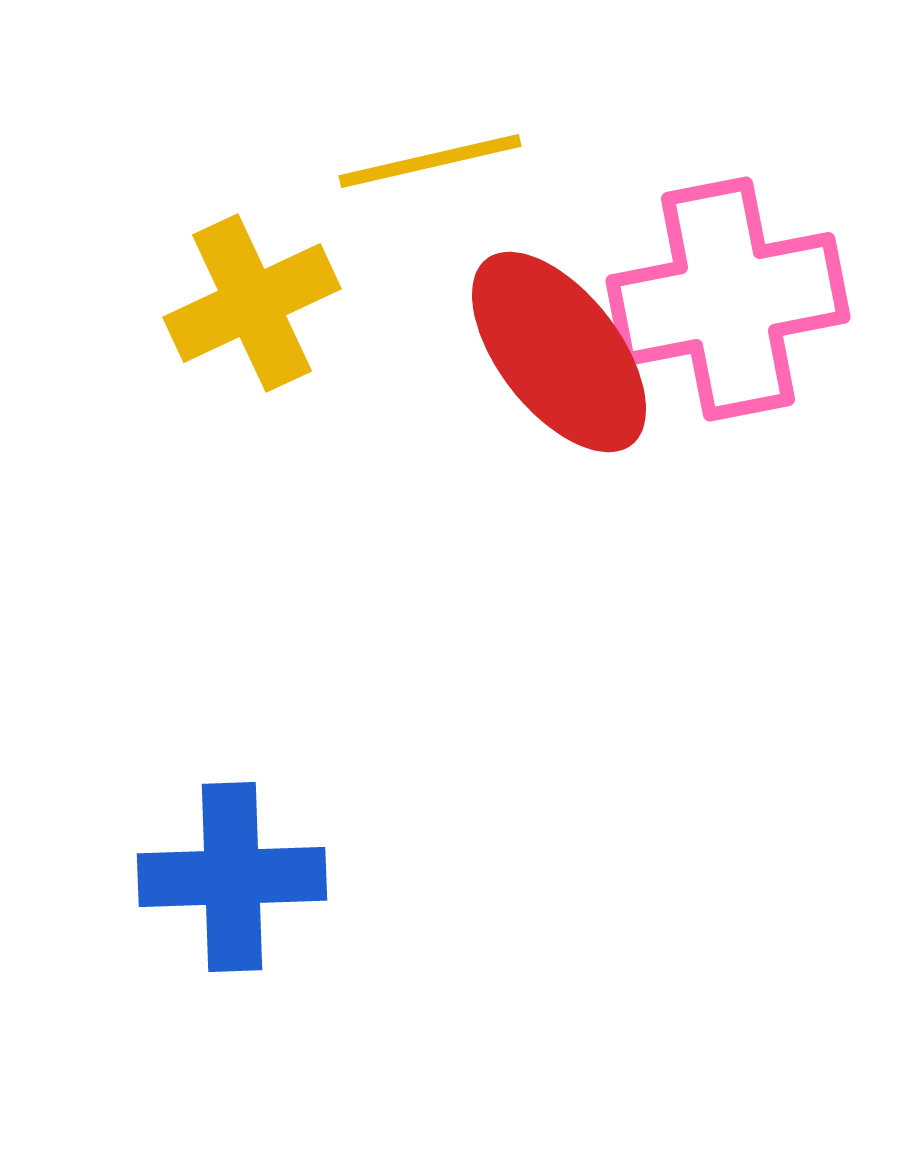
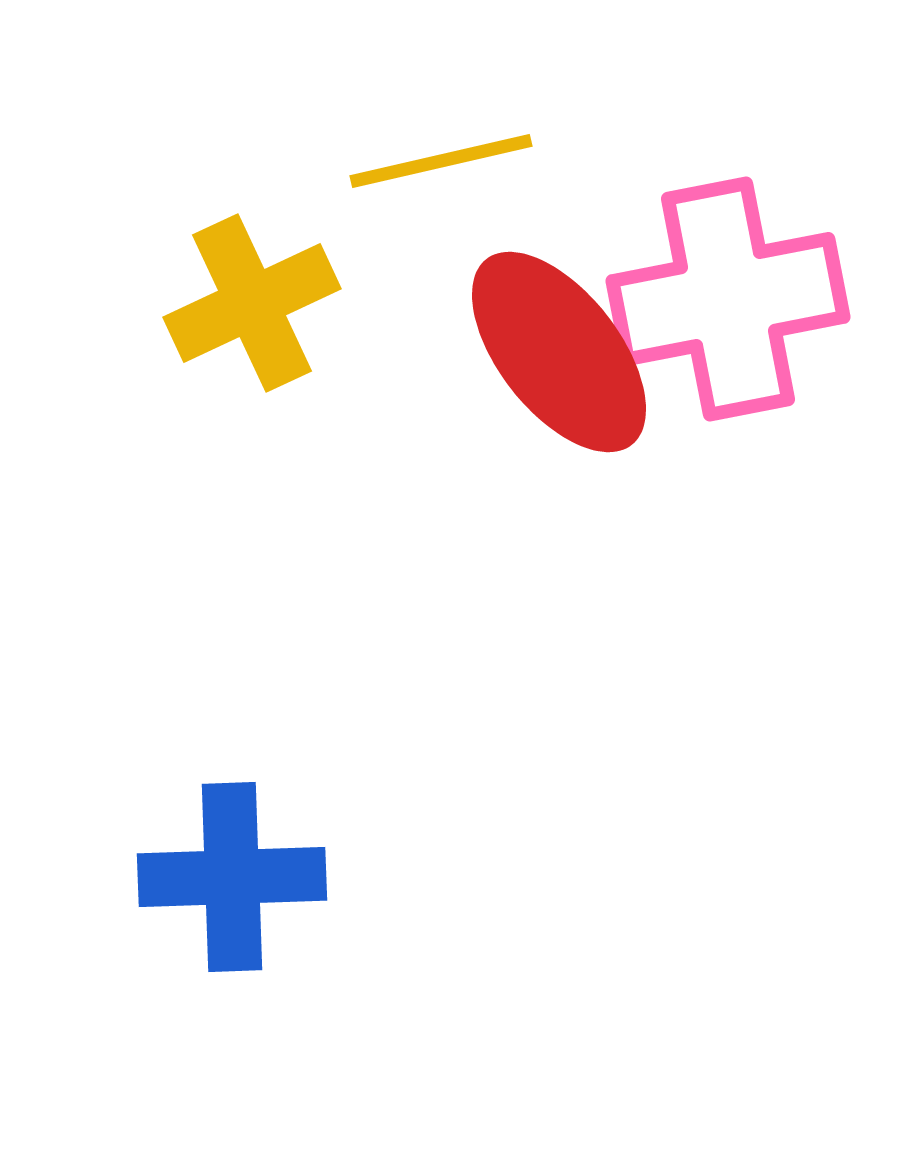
yellow line: moved 11 px right
